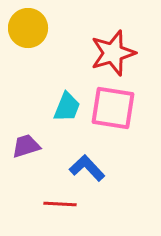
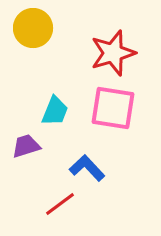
yellow circle: moved 5 px right
cyan trapezoid: moved 12 px left, 4 px down
red line: rotated 40 degrees counterclockwise
